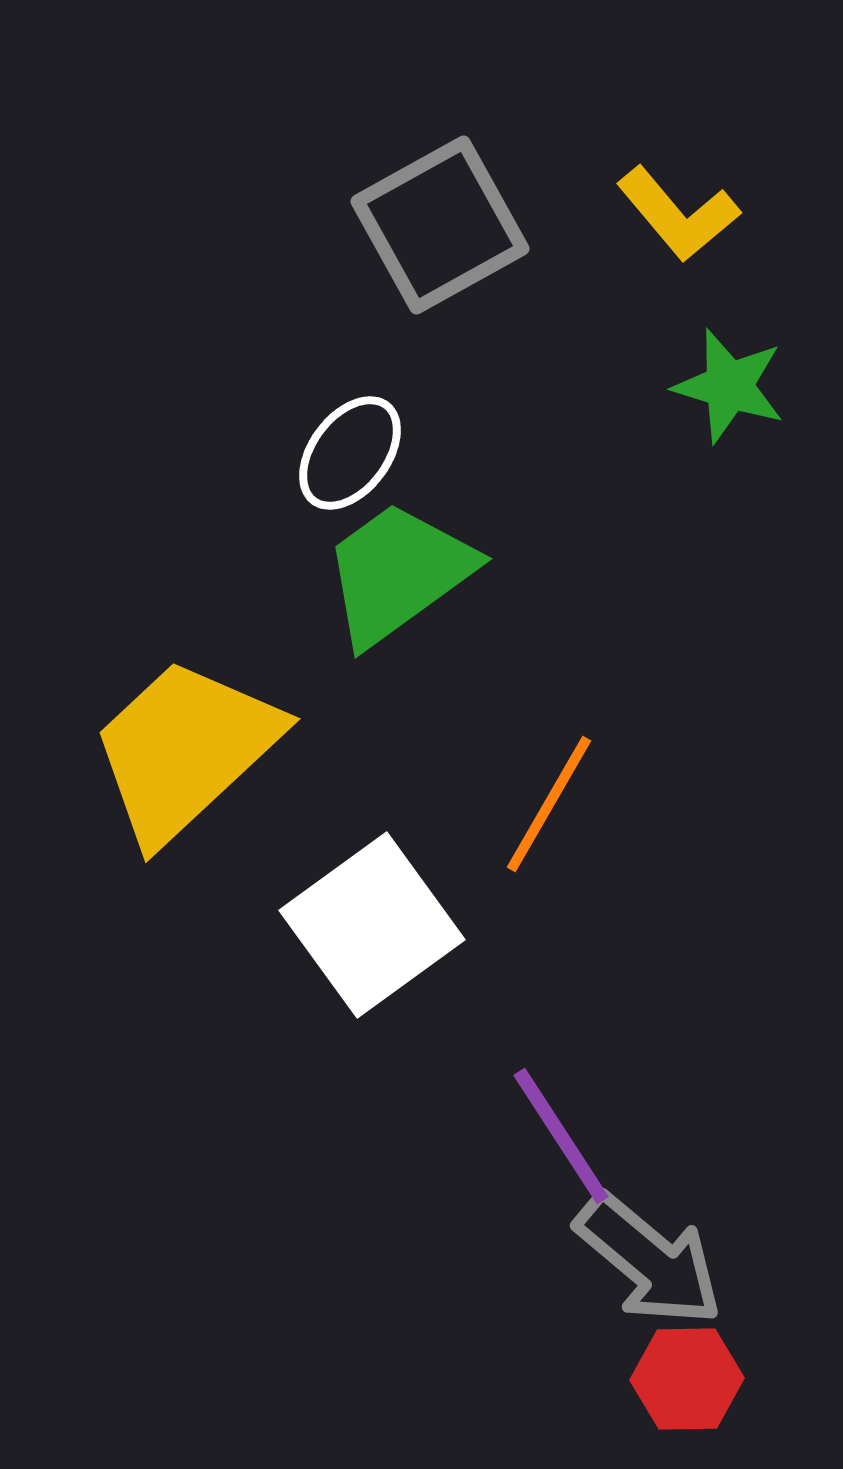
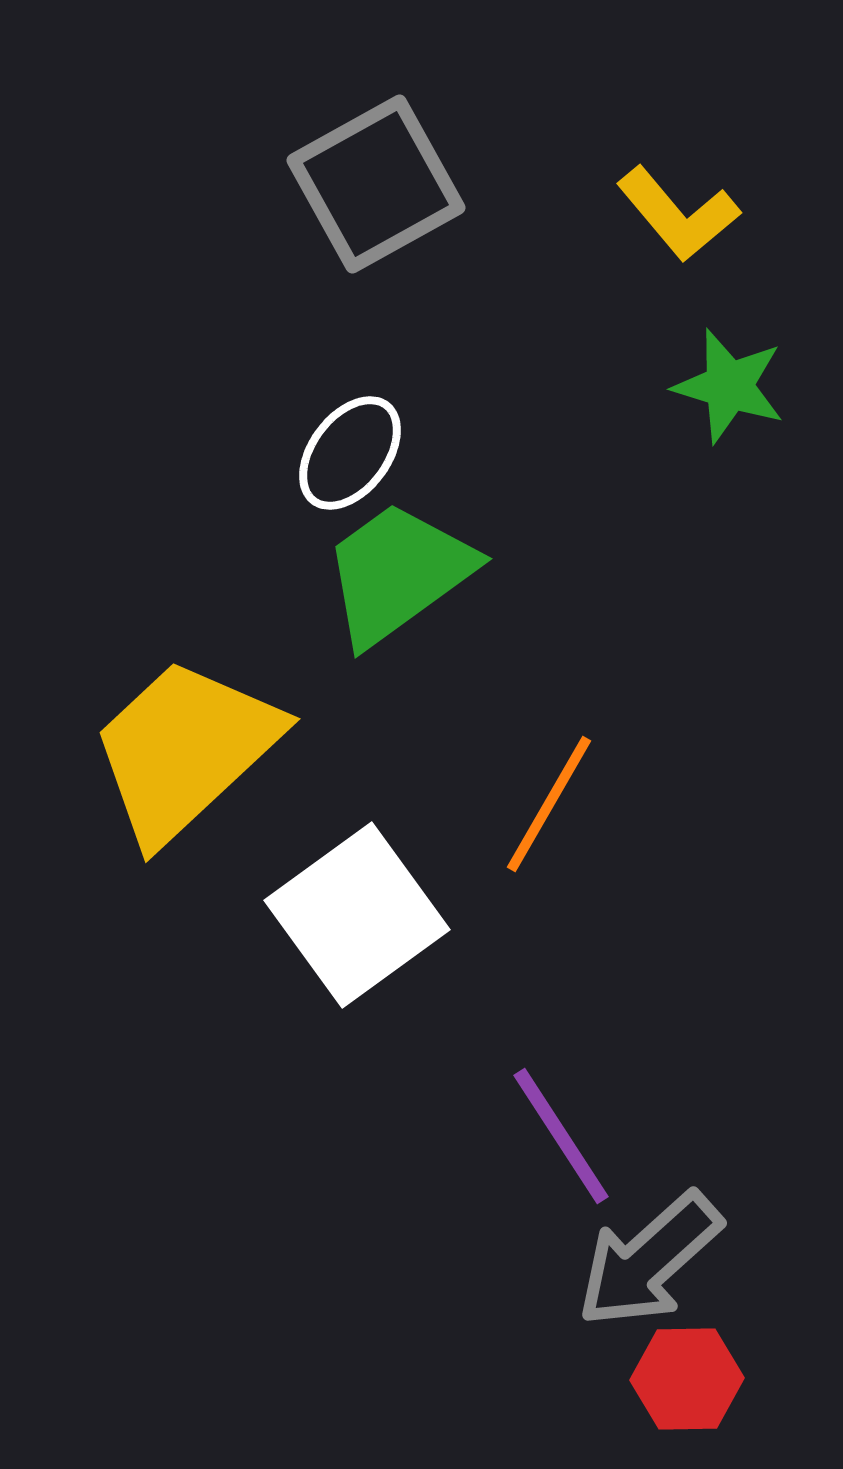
gray square: moved 64 px left, 41 px up
white square: moved 15 px left, 10 px up
gray arrow: rotated 98 degrees clockwise
